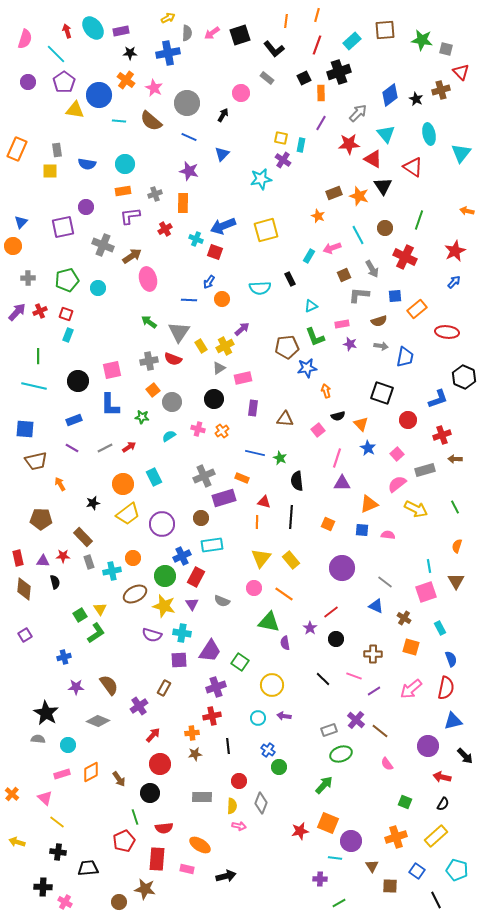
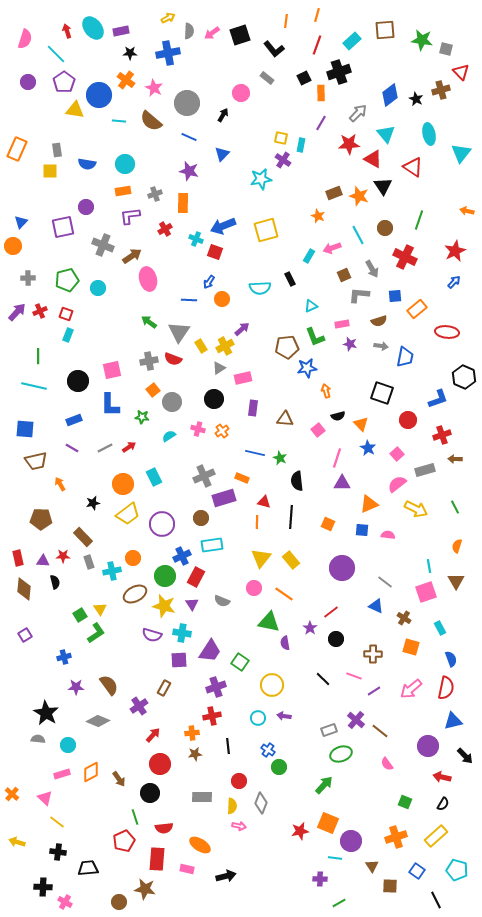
gray semicircle at (187, 33): moved 2 px right, 2 px up
